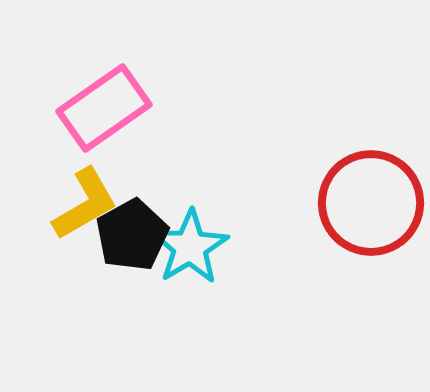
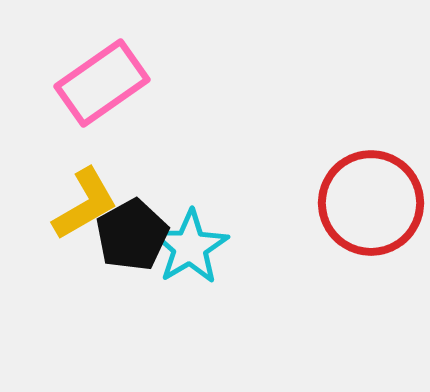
pink rectangle: moved 2 px left, 25 px up
